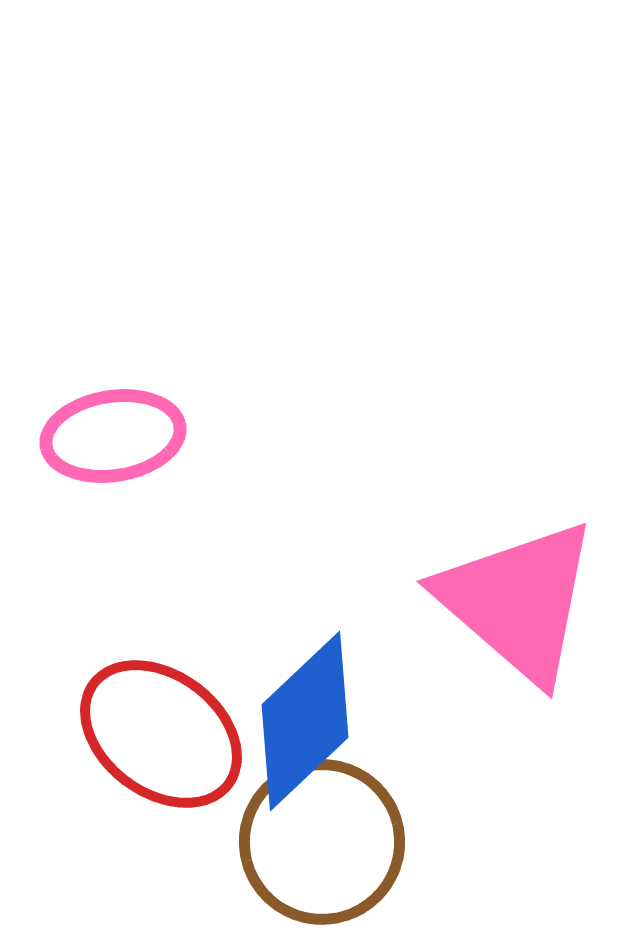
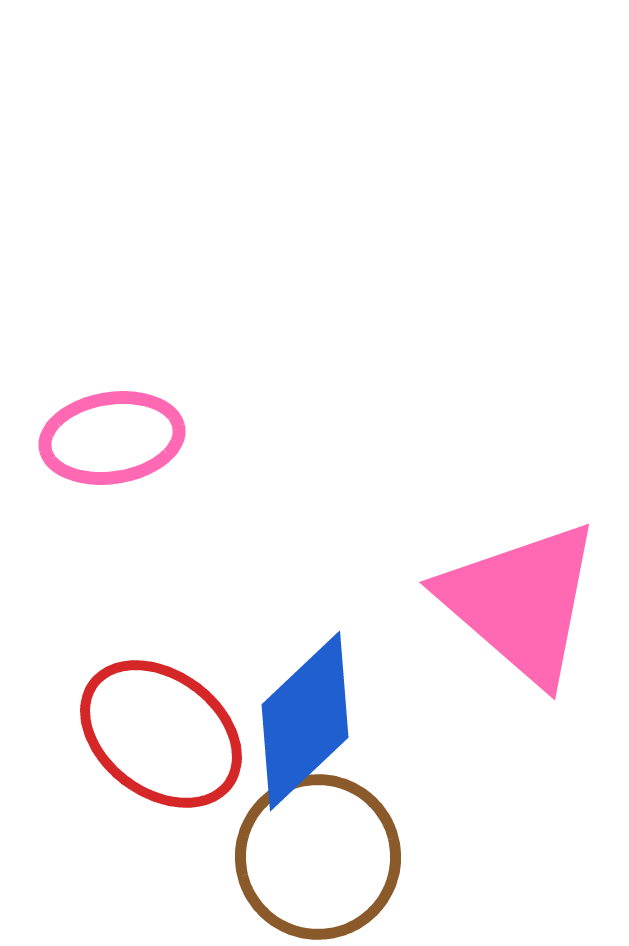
pink ellipse: moved 1 px left, 2 px down
pink triangle: moved 3 px right, 1 px down
brown circle: moved 4 px left, 15 px down
